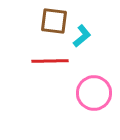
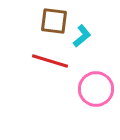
red line: rotated 18 degrees clockwise
pink circle: moved 2 px right, 4 px up
